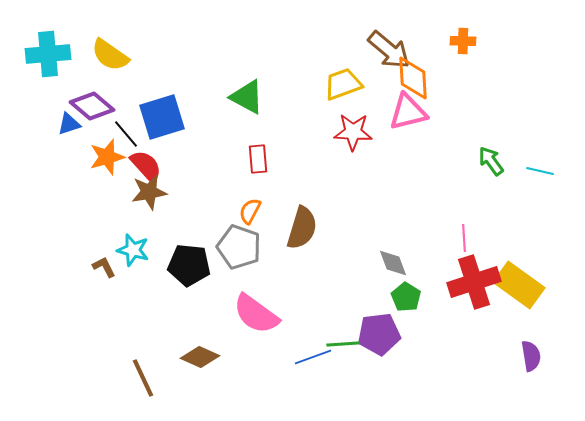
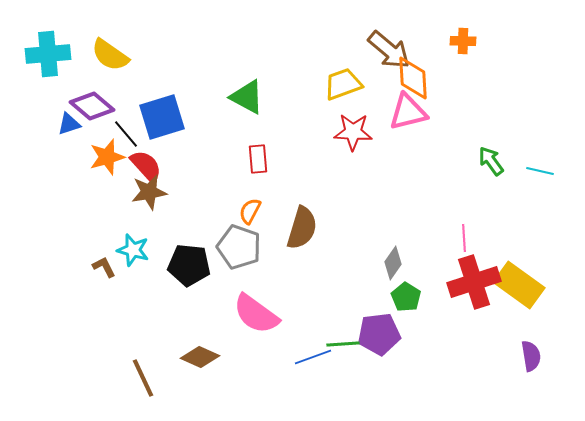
gray diamond: rotated 56 degrees clockwise
